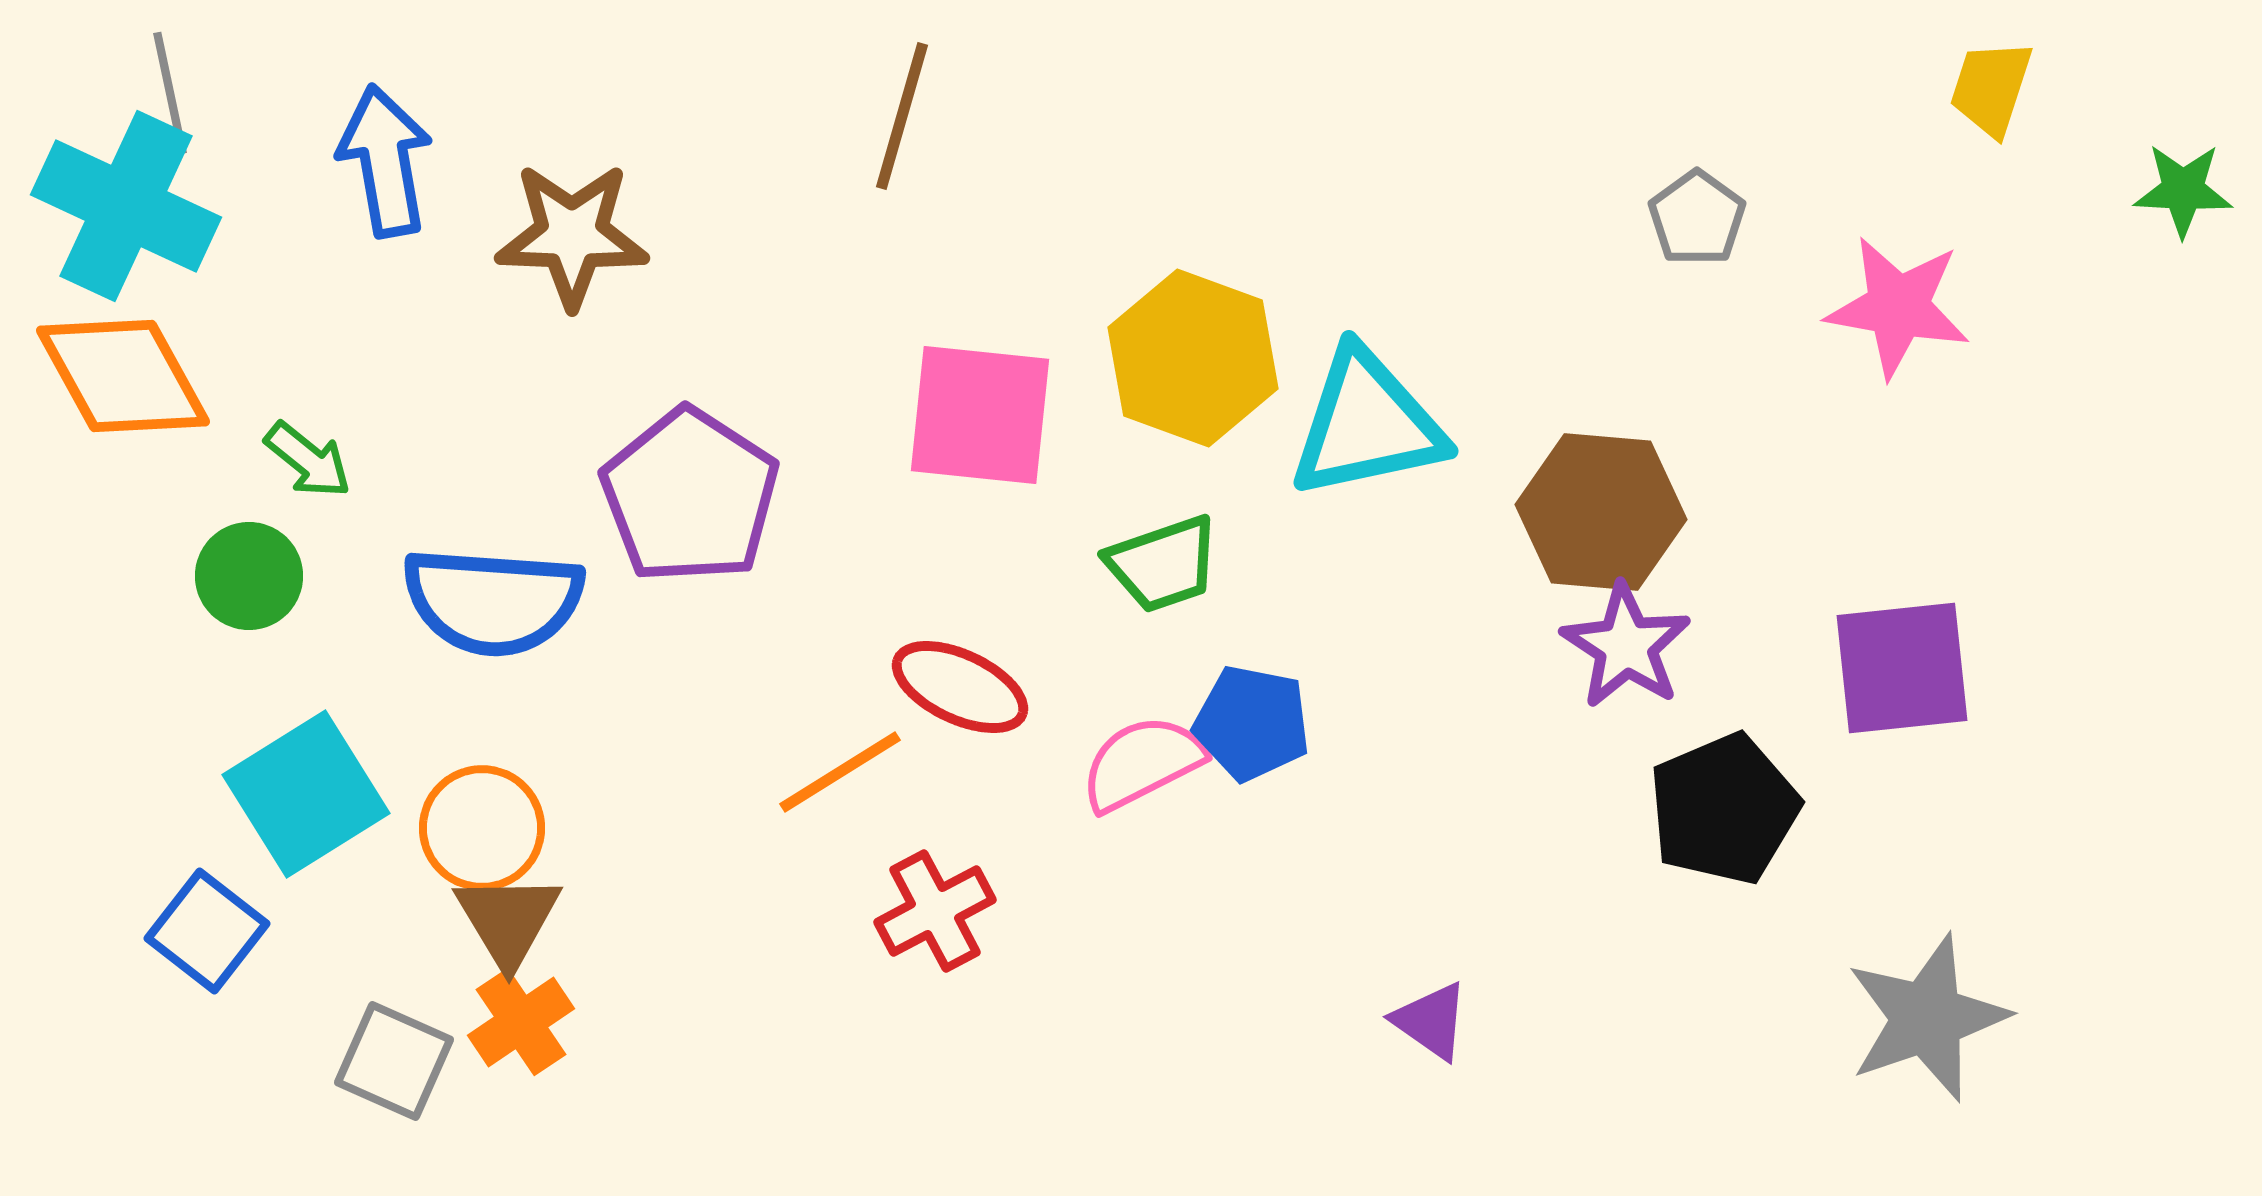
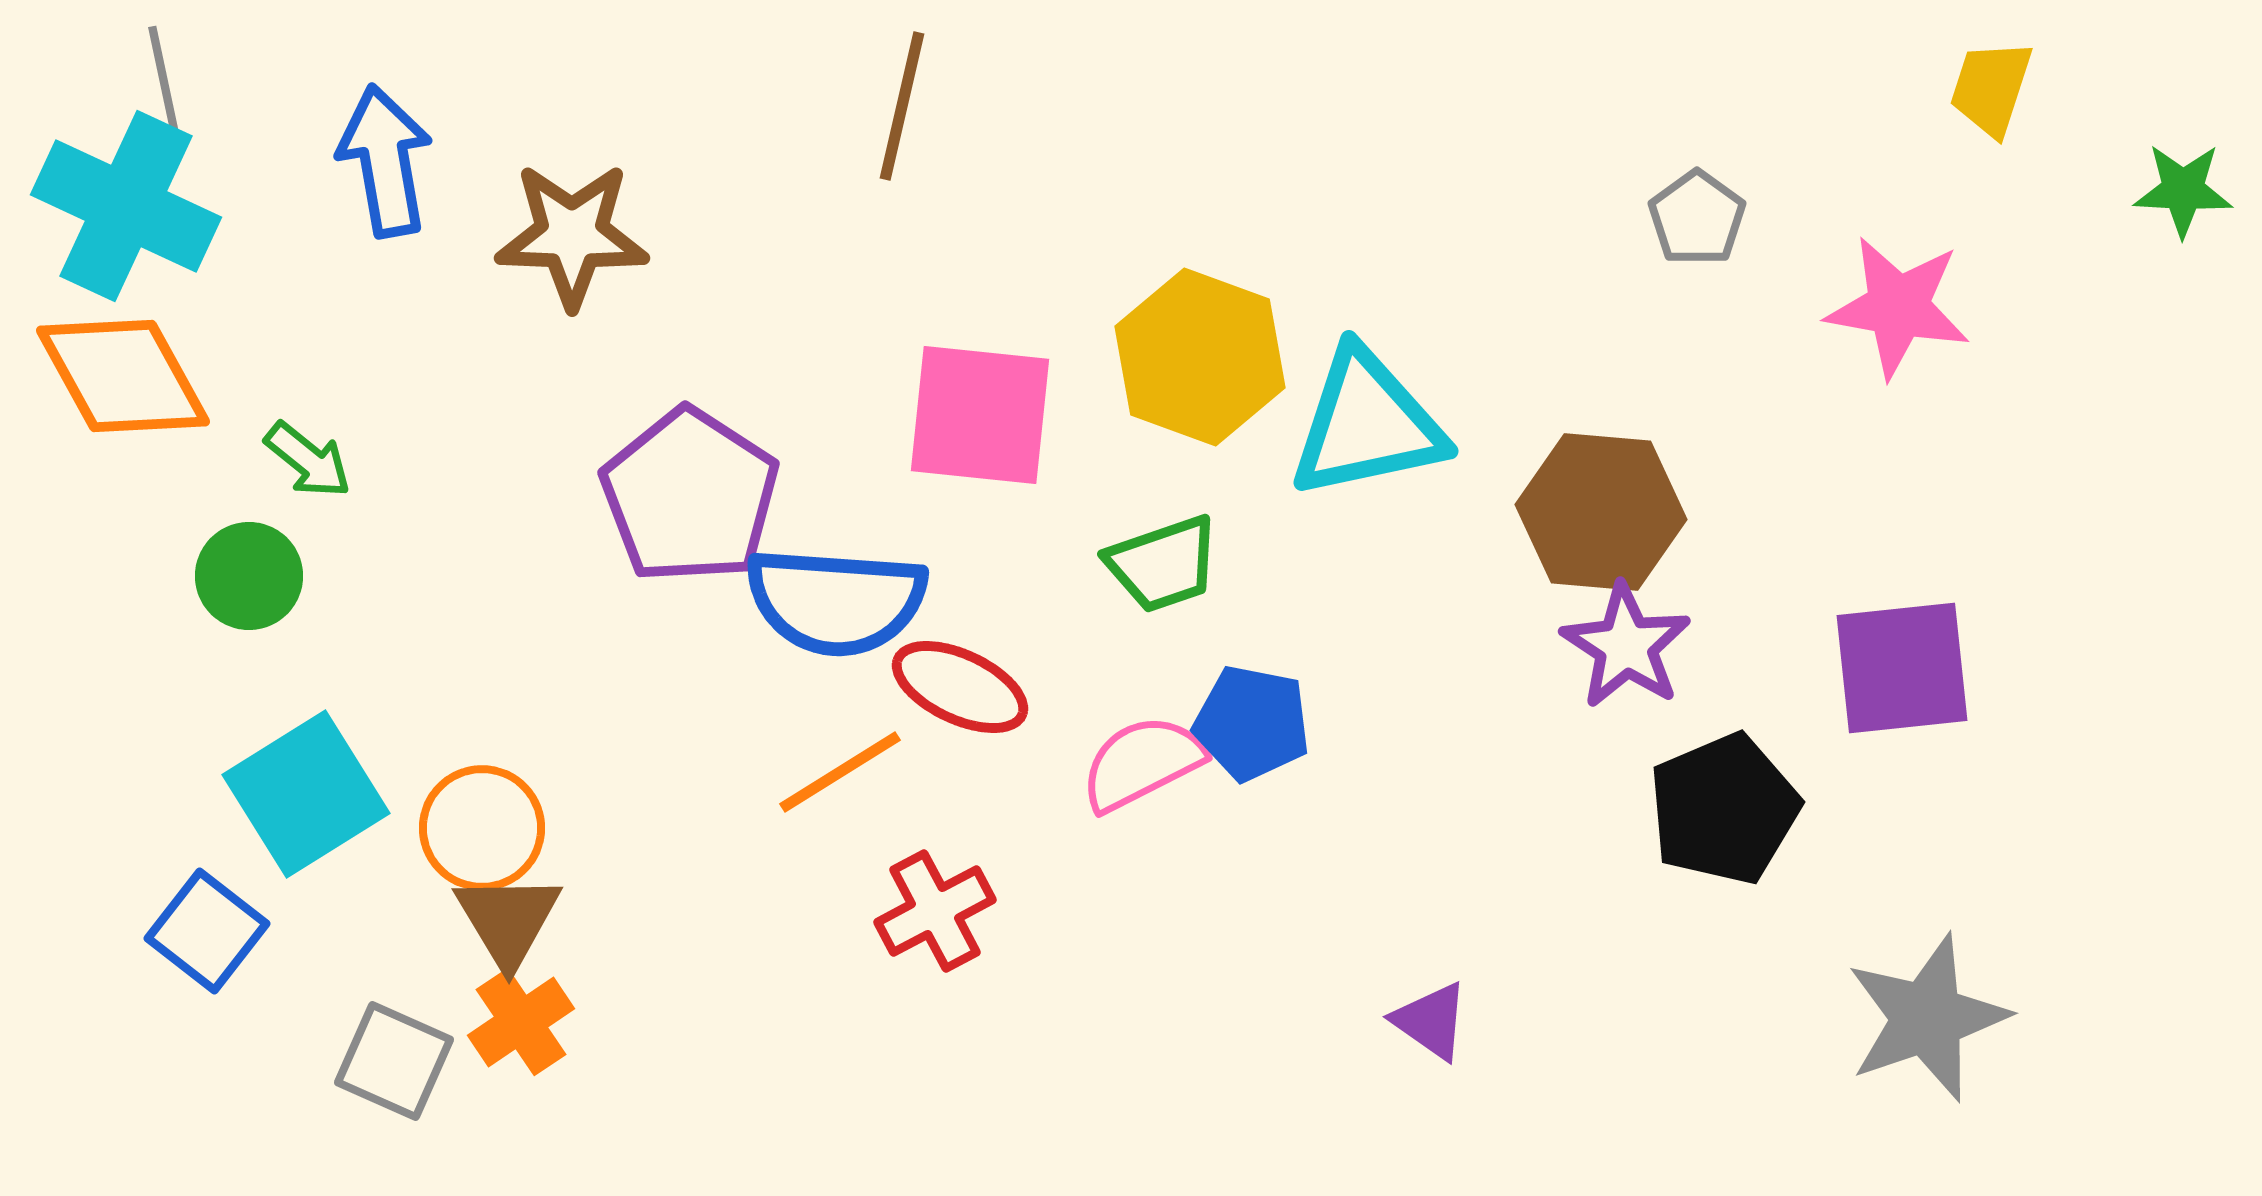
gray line: moved 5 px left, 6 px up
brown line: moved 10 px up; rotated 3 degrees counterclockwise
yellow hexagon: moved 7 px right, 1 px up
blue semicircle: moved 343 px right
